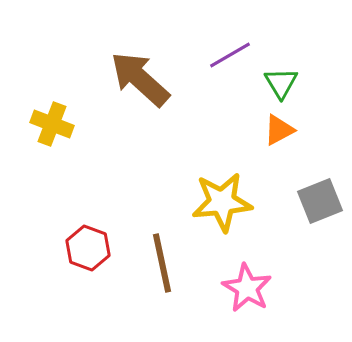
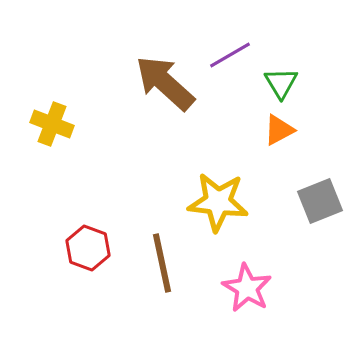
brown arrow: moved 25 px right, 4 px down
yellow star: moved 4 px left; rotated 12 degrees clockwise
